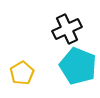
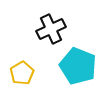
black cross: moved 16 px left
